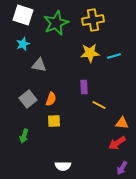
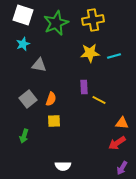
yellow line: moved 5 px up
